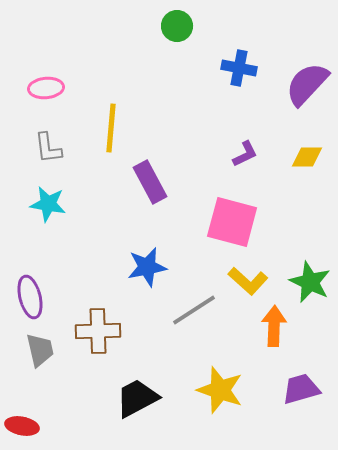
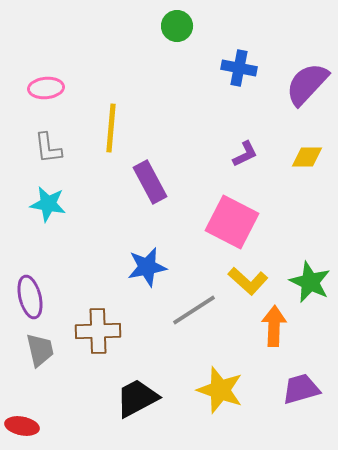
pink square: rotated 12 degrees clockwise
